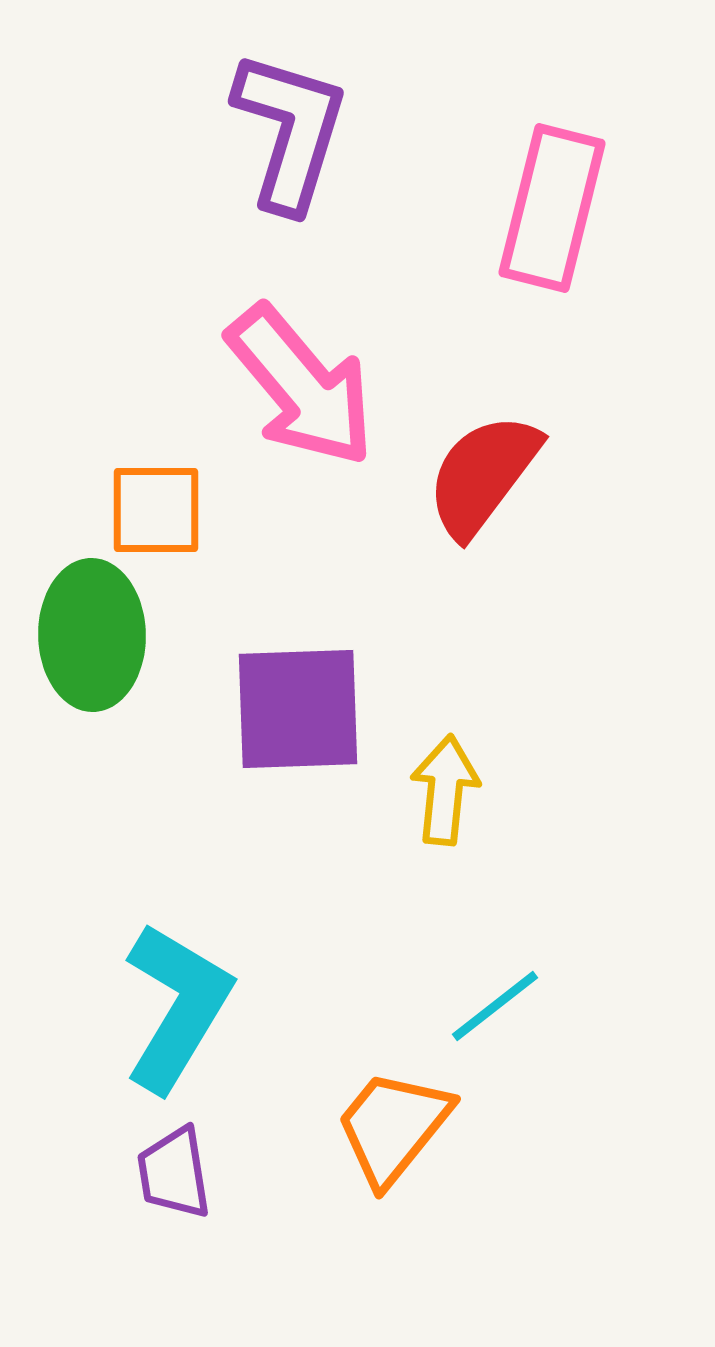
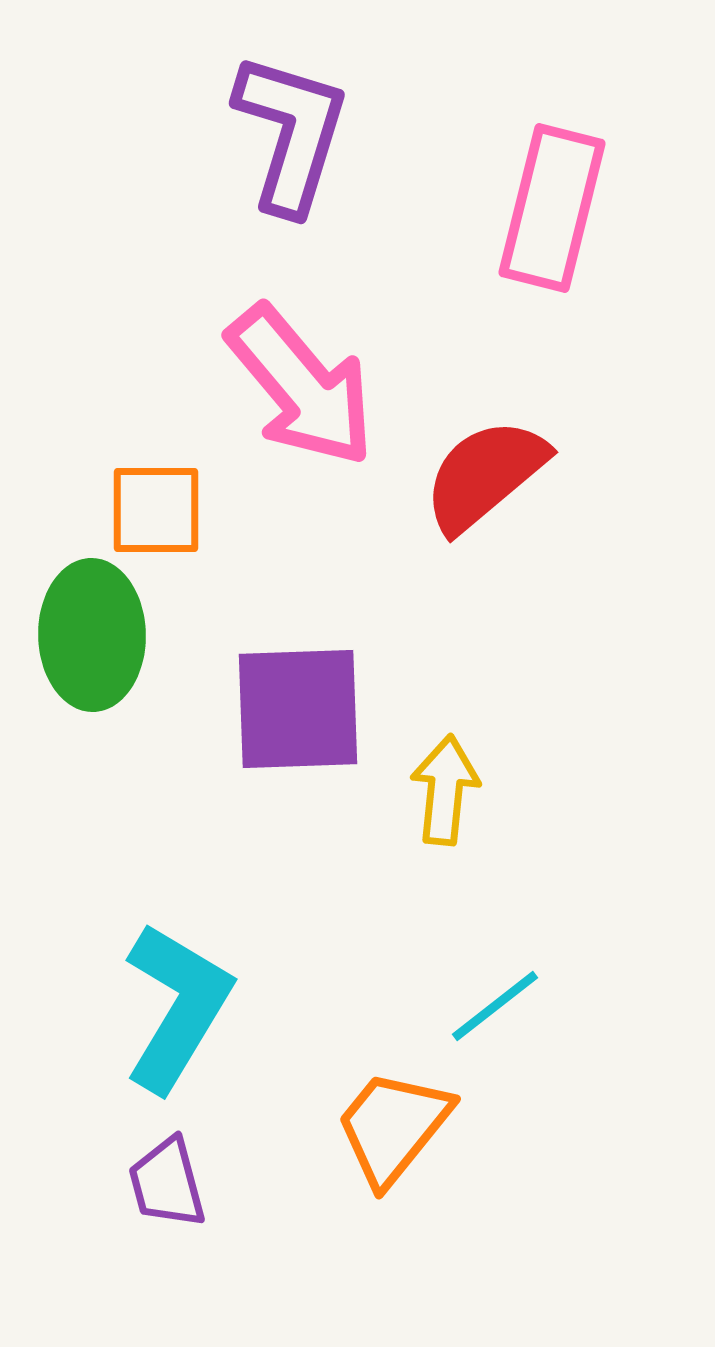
purple L-shape: moved 1 px right, 2 px down
red semicircle: moved 2 px right; rotated 13 degrees clockwise
purple trapezoid: moved 7 px left, 10 px down; rotated 6 degrees counterclockwise
